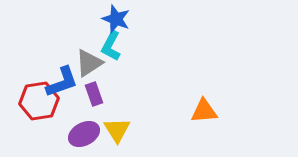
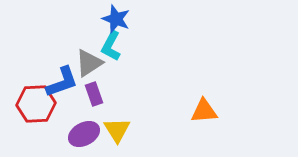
red hexagon: moved 3 px left, 3 px down; rotated 6 degrees clockwise
